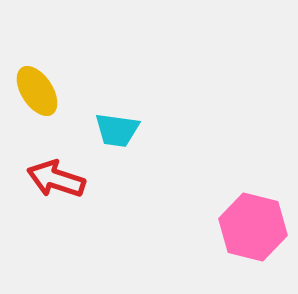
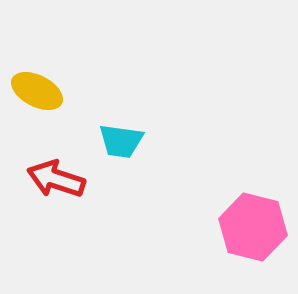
yellow ellipse: rotated 30 degrees counterclockwise
cyan trapezoid: moved 4 px right, 11 px down
